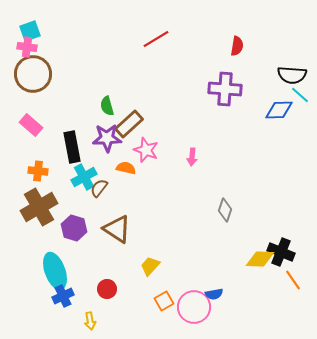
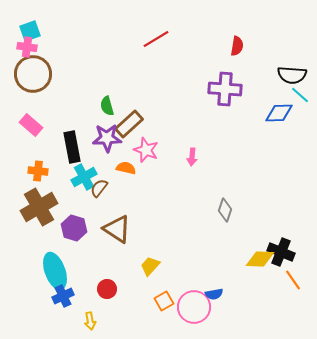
blue diamond: moved 3 px down
